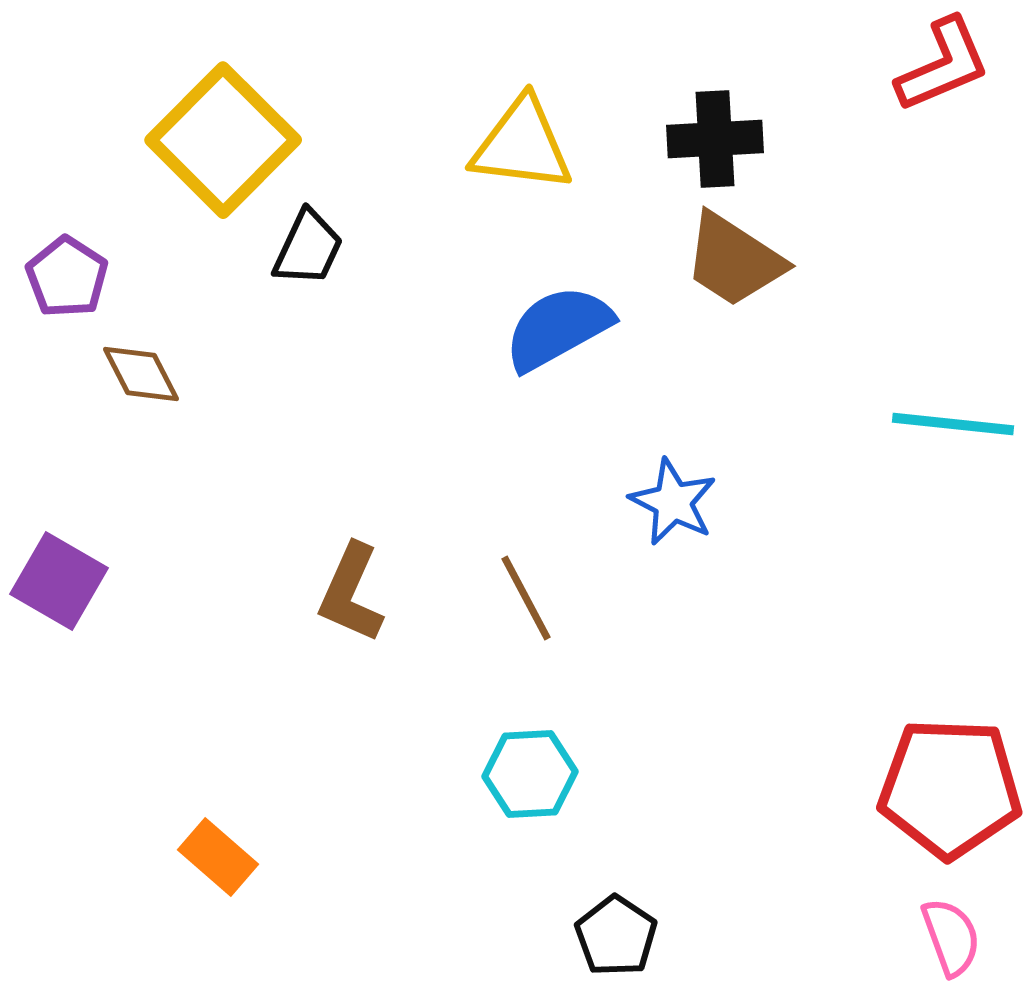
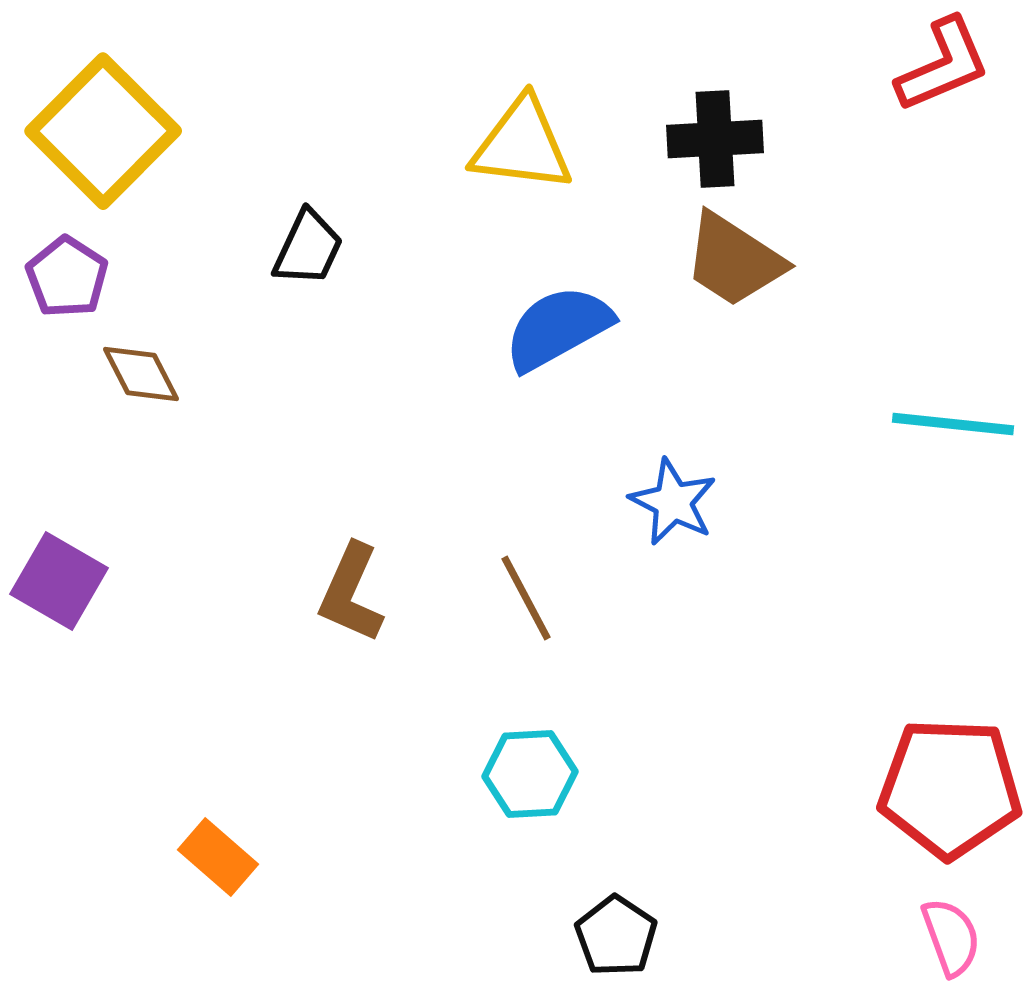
yellow square: moved 120 px left, 9 px up
